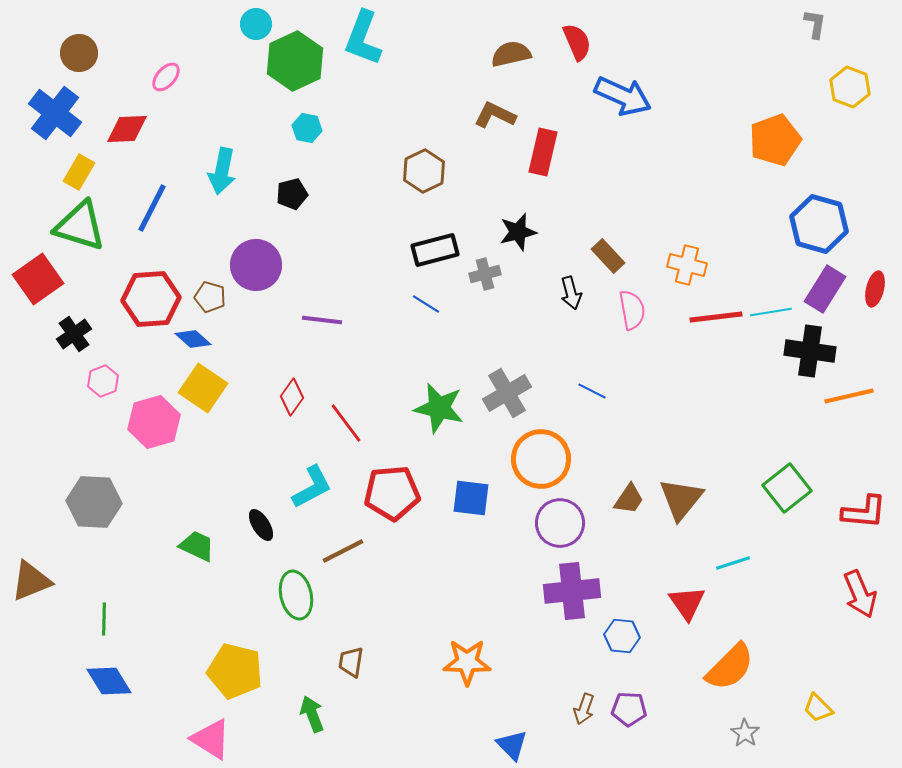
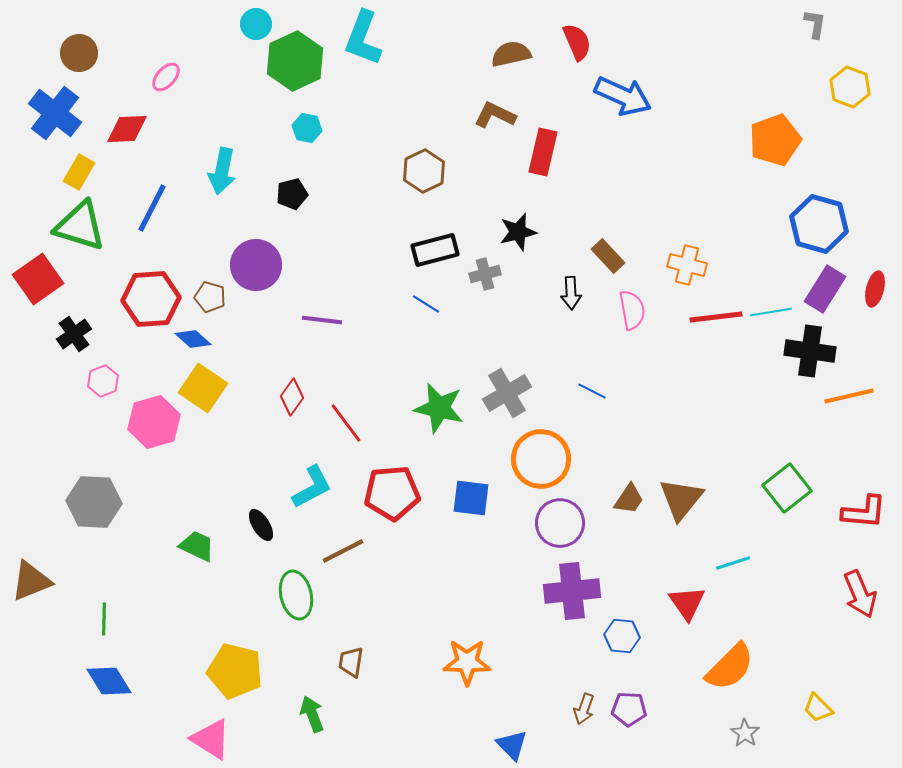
black arrow at (571, 293): rotated 12 degrees clockwise
